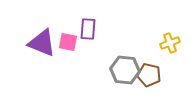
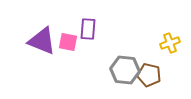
purple triangle: moved 2 px up
